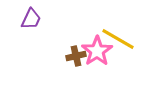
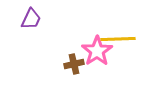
yellow line: rotated 32 degrees counterclockwise
brown cross: moved 2 px left, 8 px down
